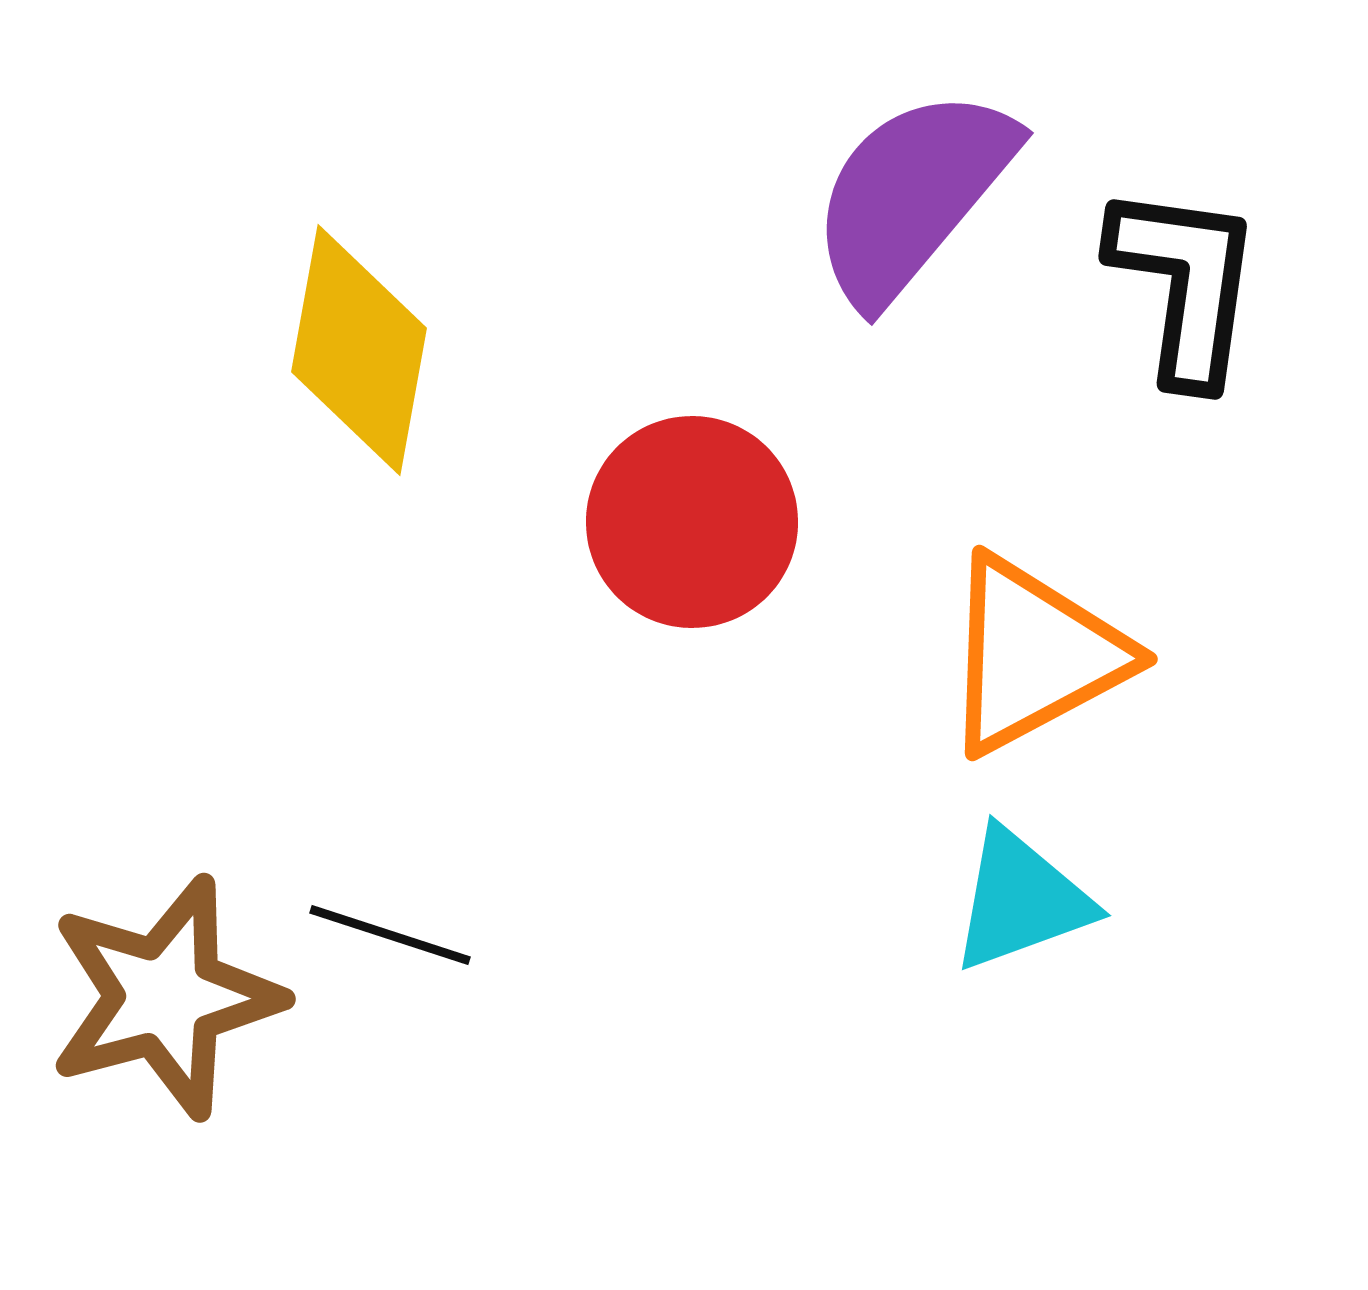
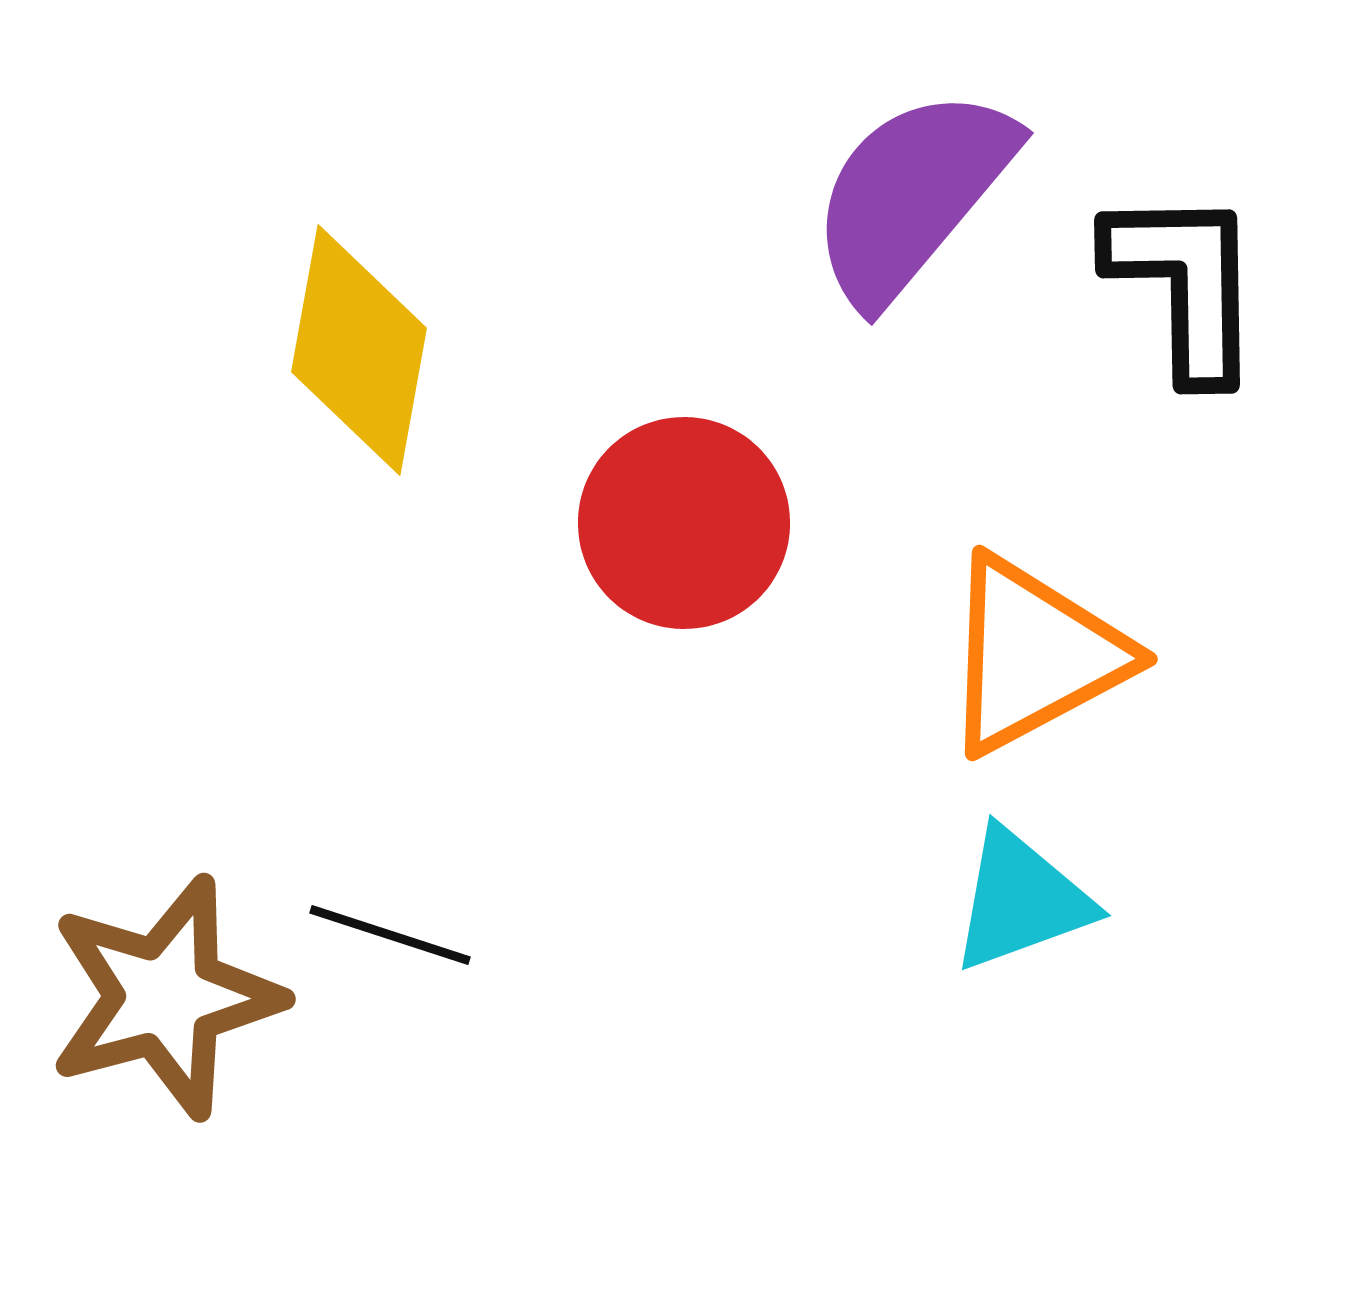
black L-shape: rotated 9 degrees counterclockwise
red circle: moved 8 px left, 1 px down
